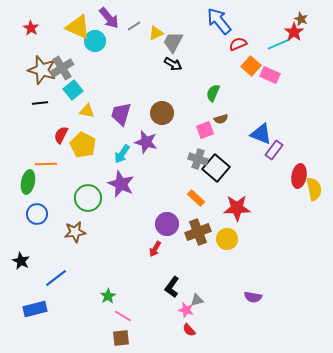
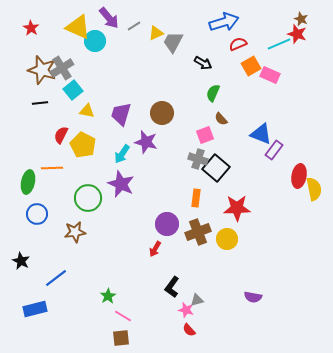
blue arrow at (219, 21): moved 5 px right, 1 px down; rotated 112 degrees clockwise
red star at (294, 32): moved 3 px right, 2 px down; rotated 18 degrees counterclockwise
black arrow at (173, 64): moved 30 px right, 1 px up
orange square at (251, 66): rotated 18 degrees clockwise
brown semicircle at (221, 119): rotated 64 degrees clockwise
pink square at (205, 130): moved 5 px down
orange line at (46, 164): moved 6 px right, 4 px down
orange rectangle at (196, 198): rotated 54 degrees clockwise
